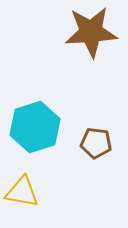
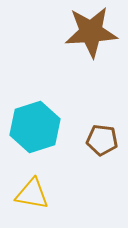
brown pentagon: moved 6 px right, 3 px up
yellow triangle: moved 10 px right, 2 px down
